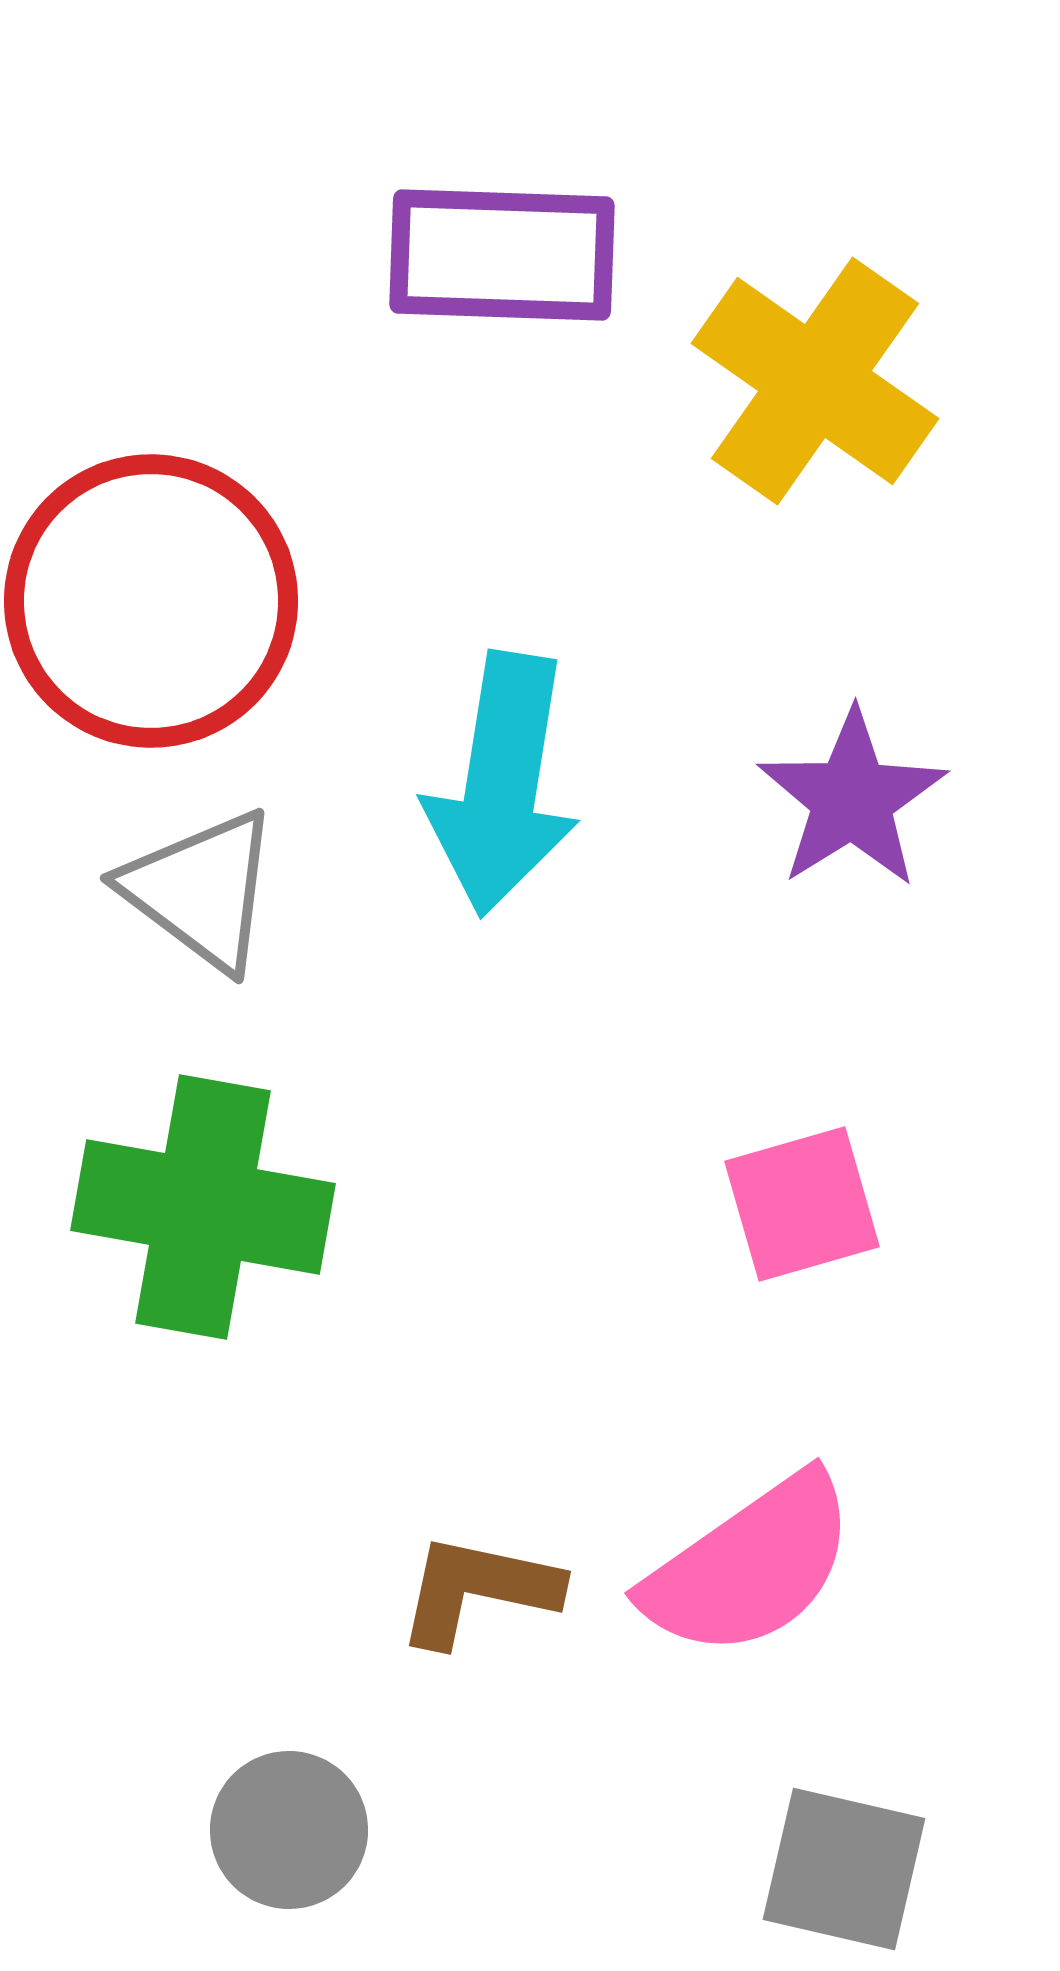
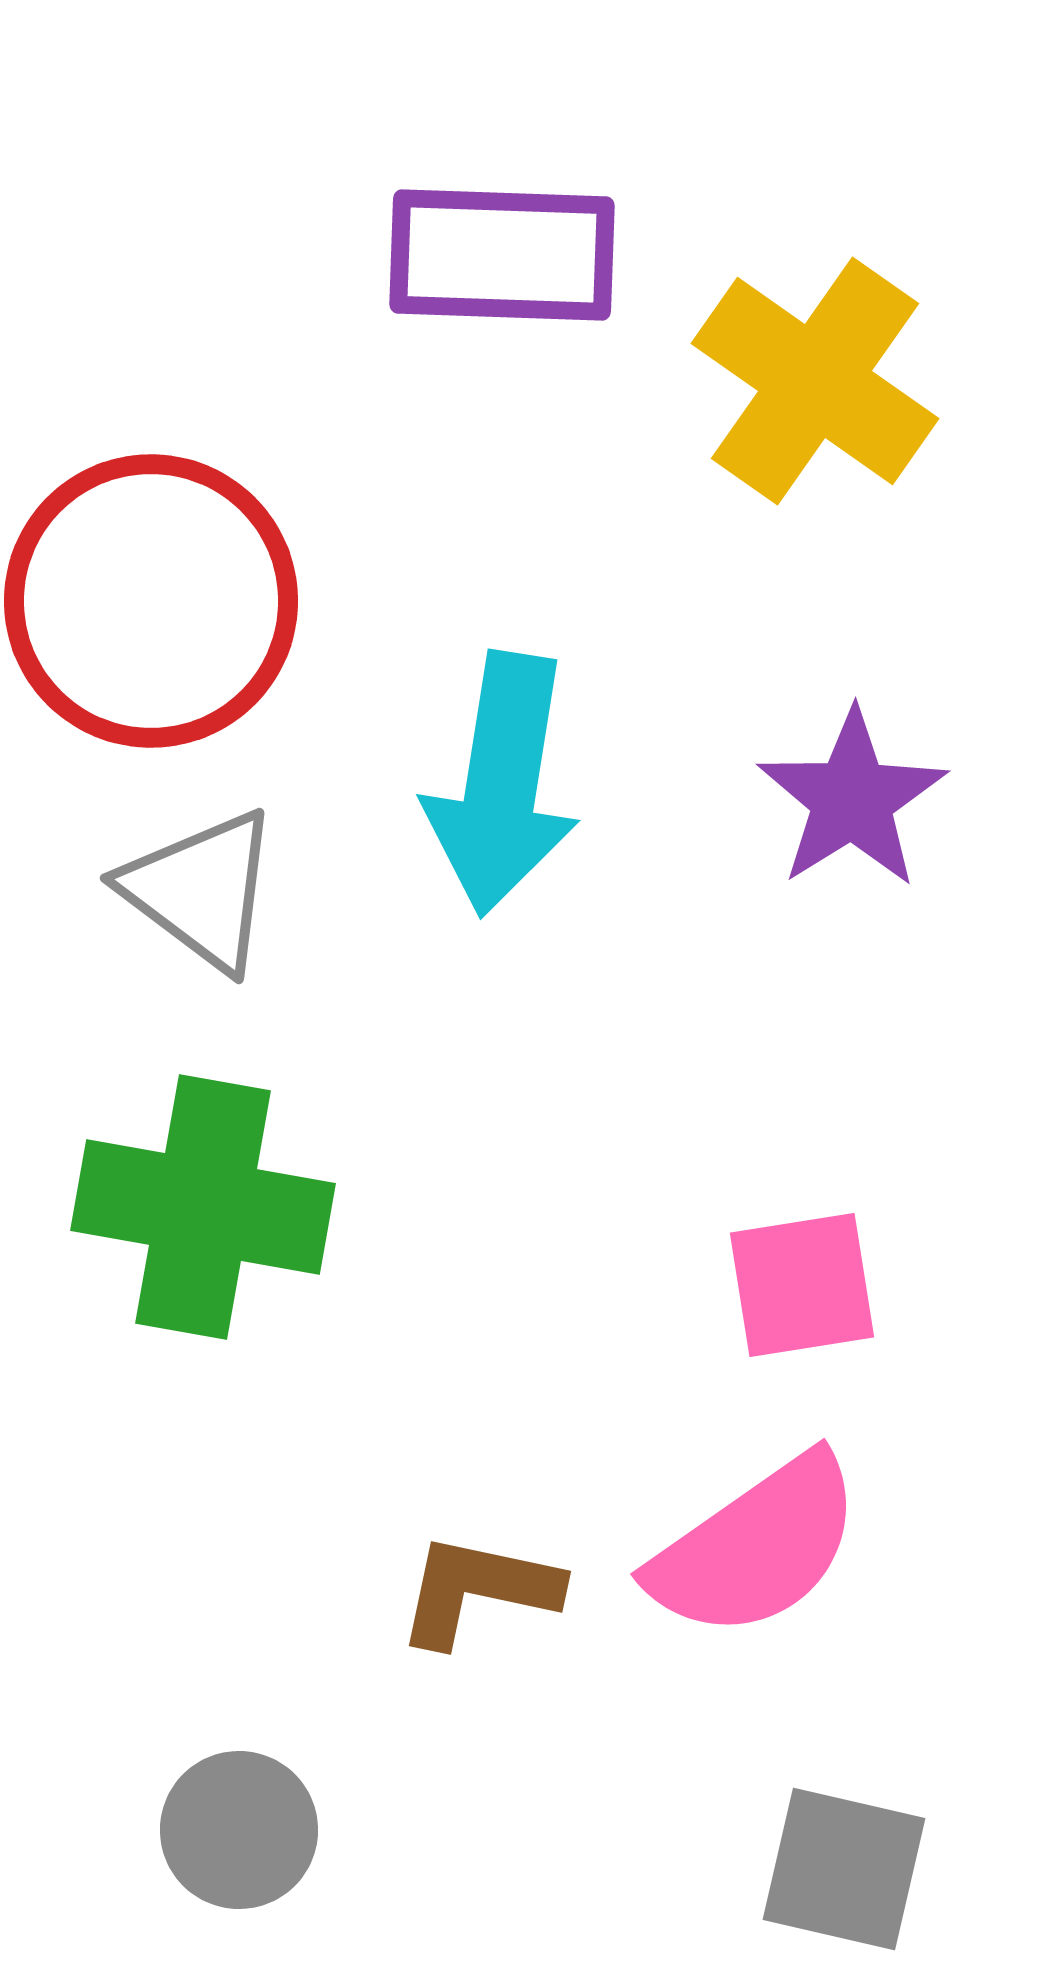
pink square: moved 81 px down; rotated 7 degrees clockwise
pink semicircle: moved 6 px right, 19 px up
gray circle: moved 50 px left
